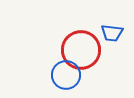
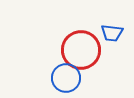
blue circle: moved 3 px down
